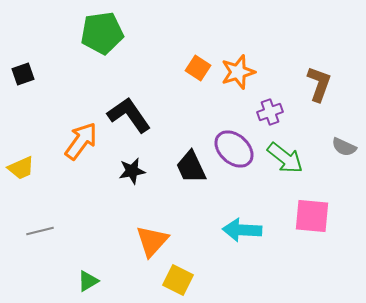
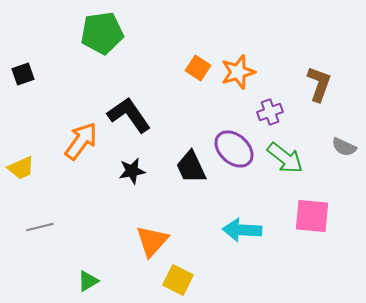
gray line: moved 4 px up
